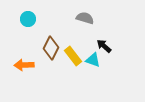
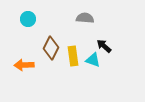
gray semicircle: rotated 12 degrees counterclockwise
yellow rectangle: rotated 30 degrees clockwise
